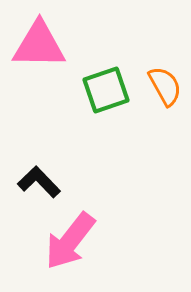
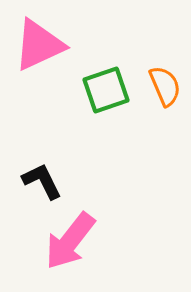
pink triangle: rotated 26 degrees counterclockwise
orange semicircle: rotated 6 degrees clockwise
black L-shape: moved 3 px right, 1 px up; rotated 18 degrees clockwise
